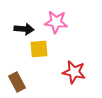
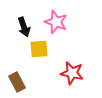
pink star: rotated 15 degrees clockwise
black arrow: moved 2 px up; rotated 66 degrees clockwise
red star: moved 2 px left, 1 px down
